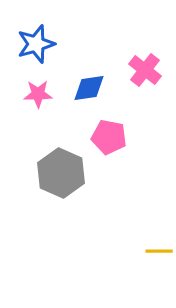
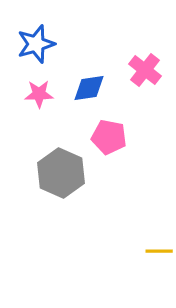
pink star: moved 1 px right
